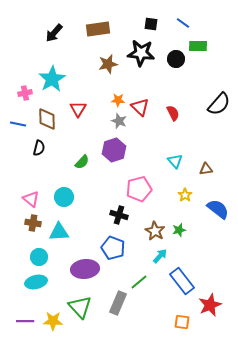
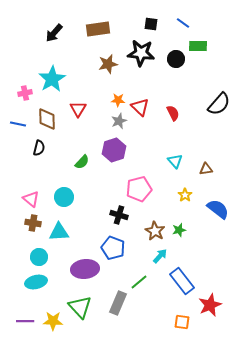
gray star at (119, 121): rotated 28 degrees clockwise
